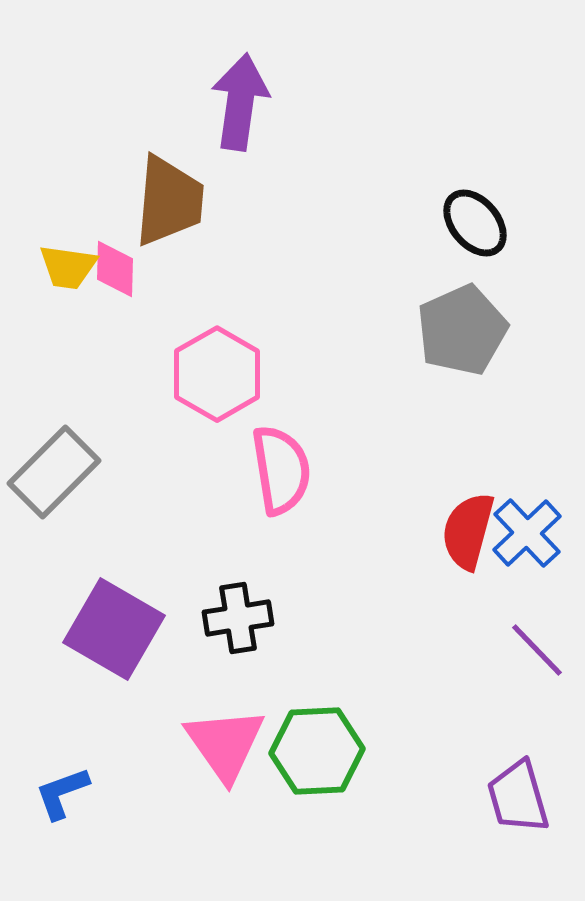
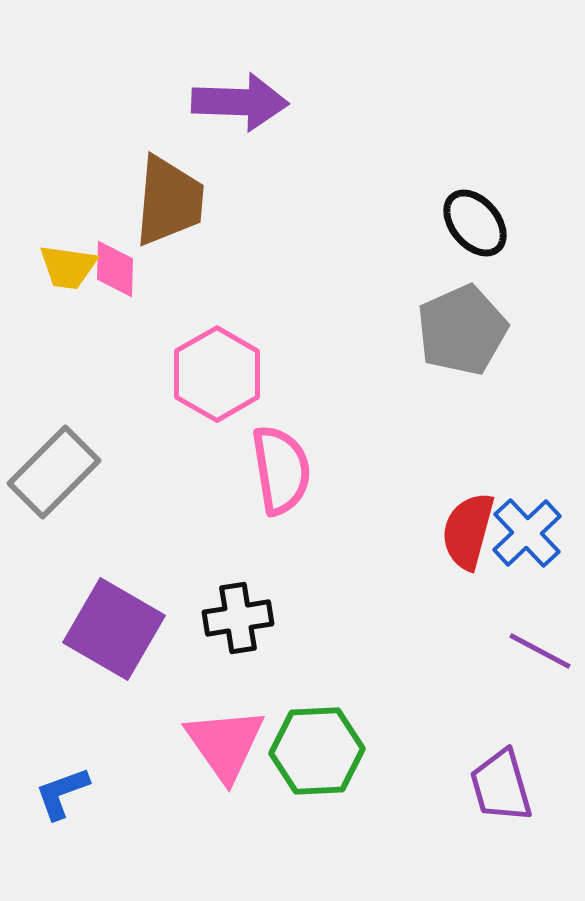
purple arrow: rotated 84 degrees clockwise
purple line: moved 3 px right, 1 px down; rotated 18 degrees counterclockwise
purple trapezoid: moved 17 px left, 11 px up
